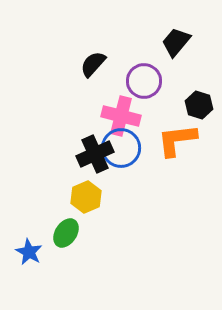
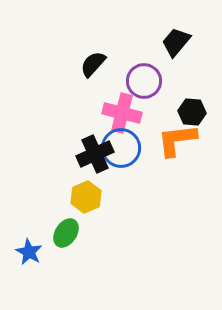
black hexagon: moved 7 px left, 7 px down; rotated 12 degrees counterclockwise
pink cross: moved 1 px right, 3 px up
